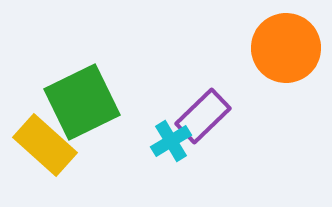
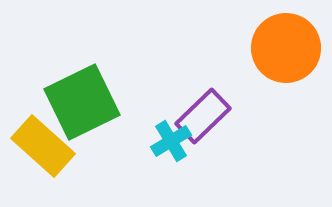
yellow rectangle: moved 2 px left, 1 px down
